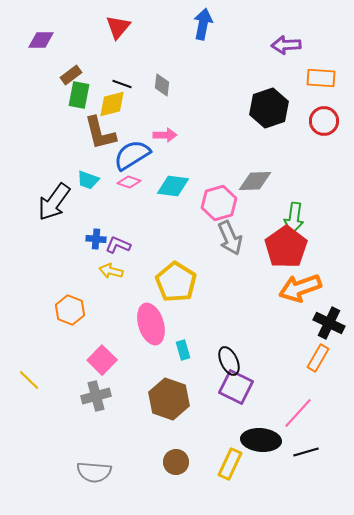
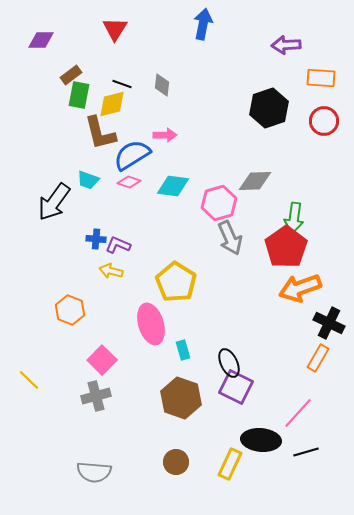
red triangle at (118, 27): moved 3 px left, 2 px down; rotated 8 degrees counterclockwise
black ellipse at (229, 361): moved 2 px down
brown hexagon at (169, 399): moved 12 px right, 1 px up
